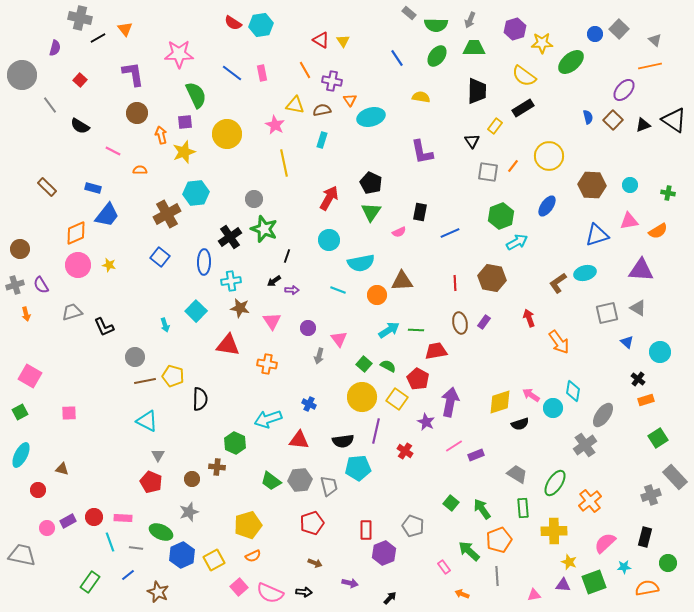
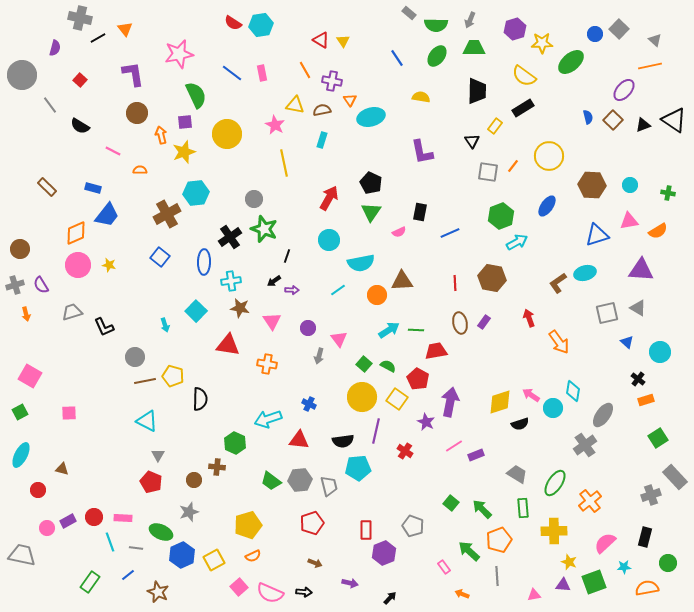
pink star at (179, 54): rotated 12 degrees counterclockwise
cyan line at (338, 290): rotated 56 degrees counterclockwise
brown circle at (192, 479): moved 2 px right, 1 px down
green arrow at (482, 509): rotated 10 degrees counterclockwise
